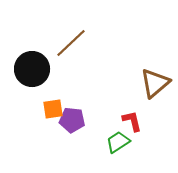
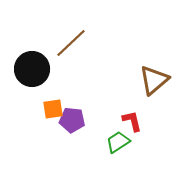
brown triangle: moved 1 px left, 3 px up
